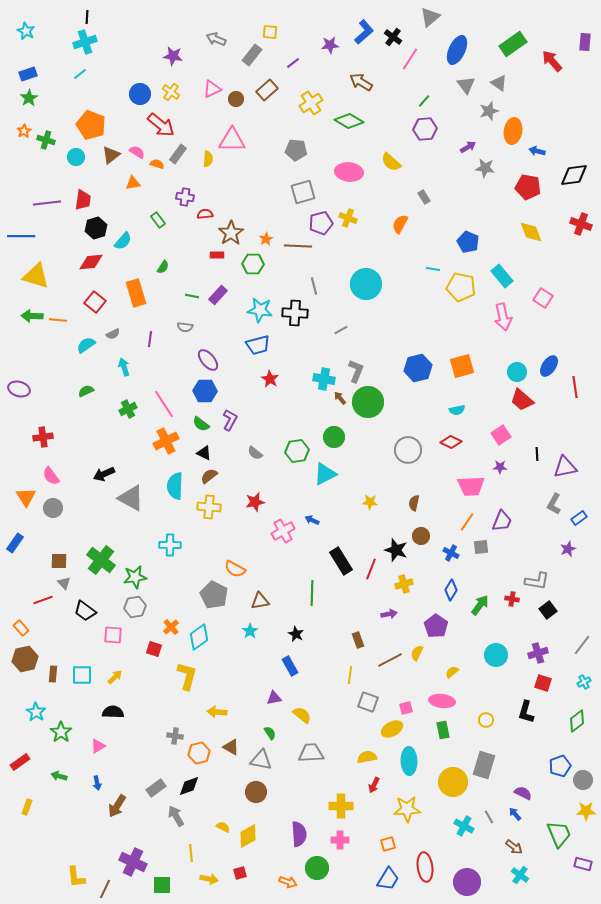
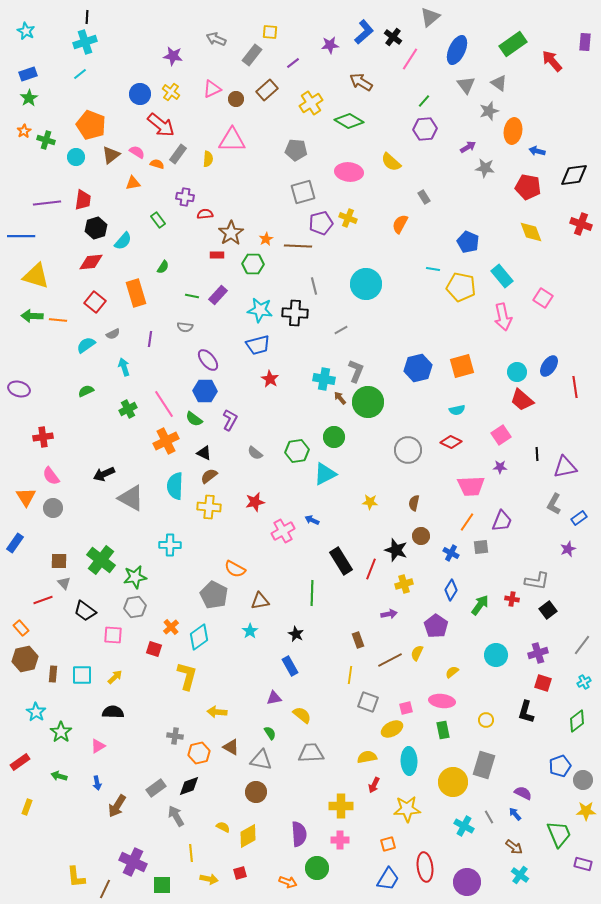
green semicircle at (201, 424): moved 7 px left, 5 px up
